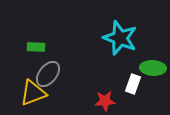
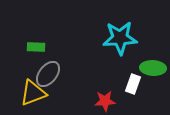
cyan star: rotated 24 degrees counterclockwise
